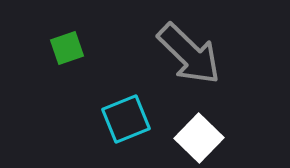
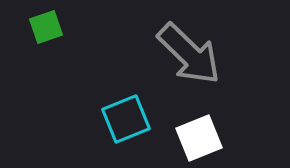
green square: moved 21 px left, 21 px up
white square: rotated 24 degrees clockwise
